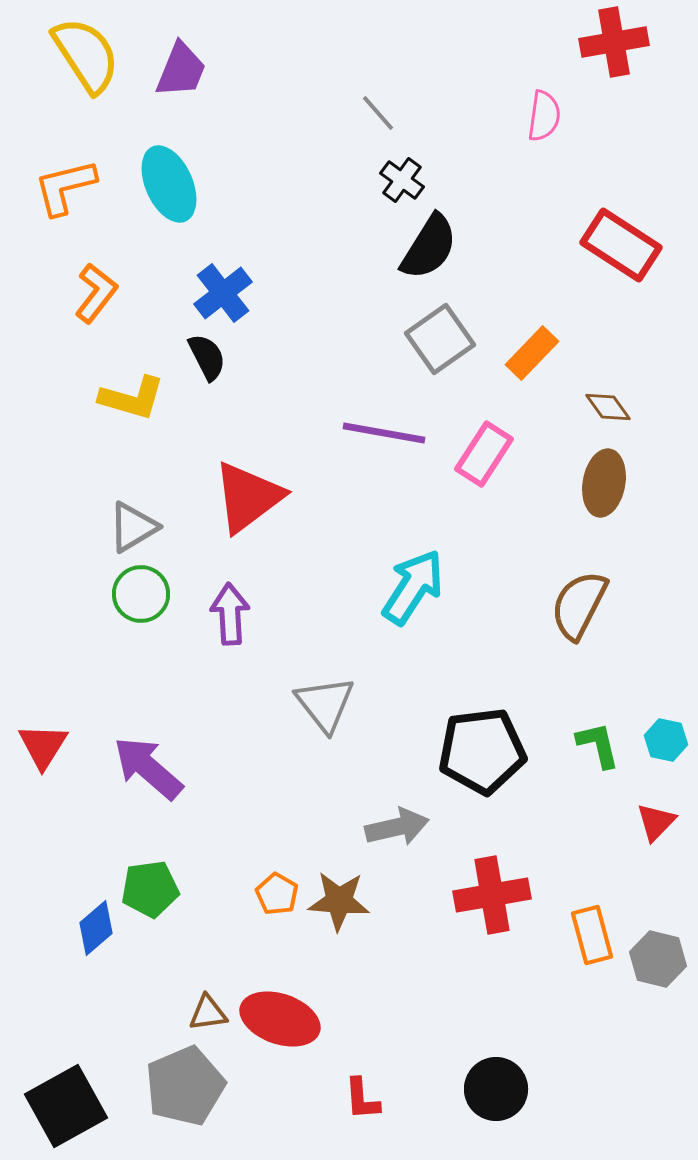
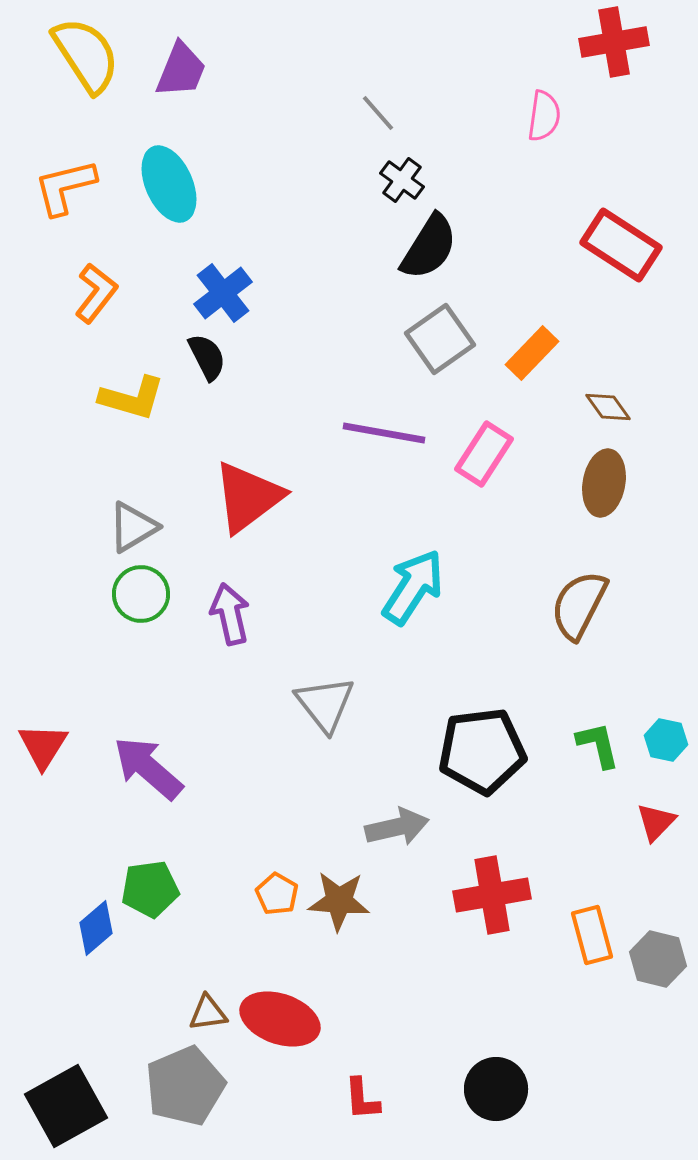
purple arrow at (230, 614): rotated 10 degrees counterclockwise
